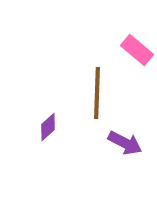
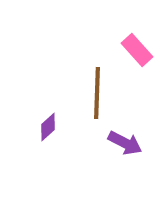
pink rectangle: rotated 8 degrees clockwise
